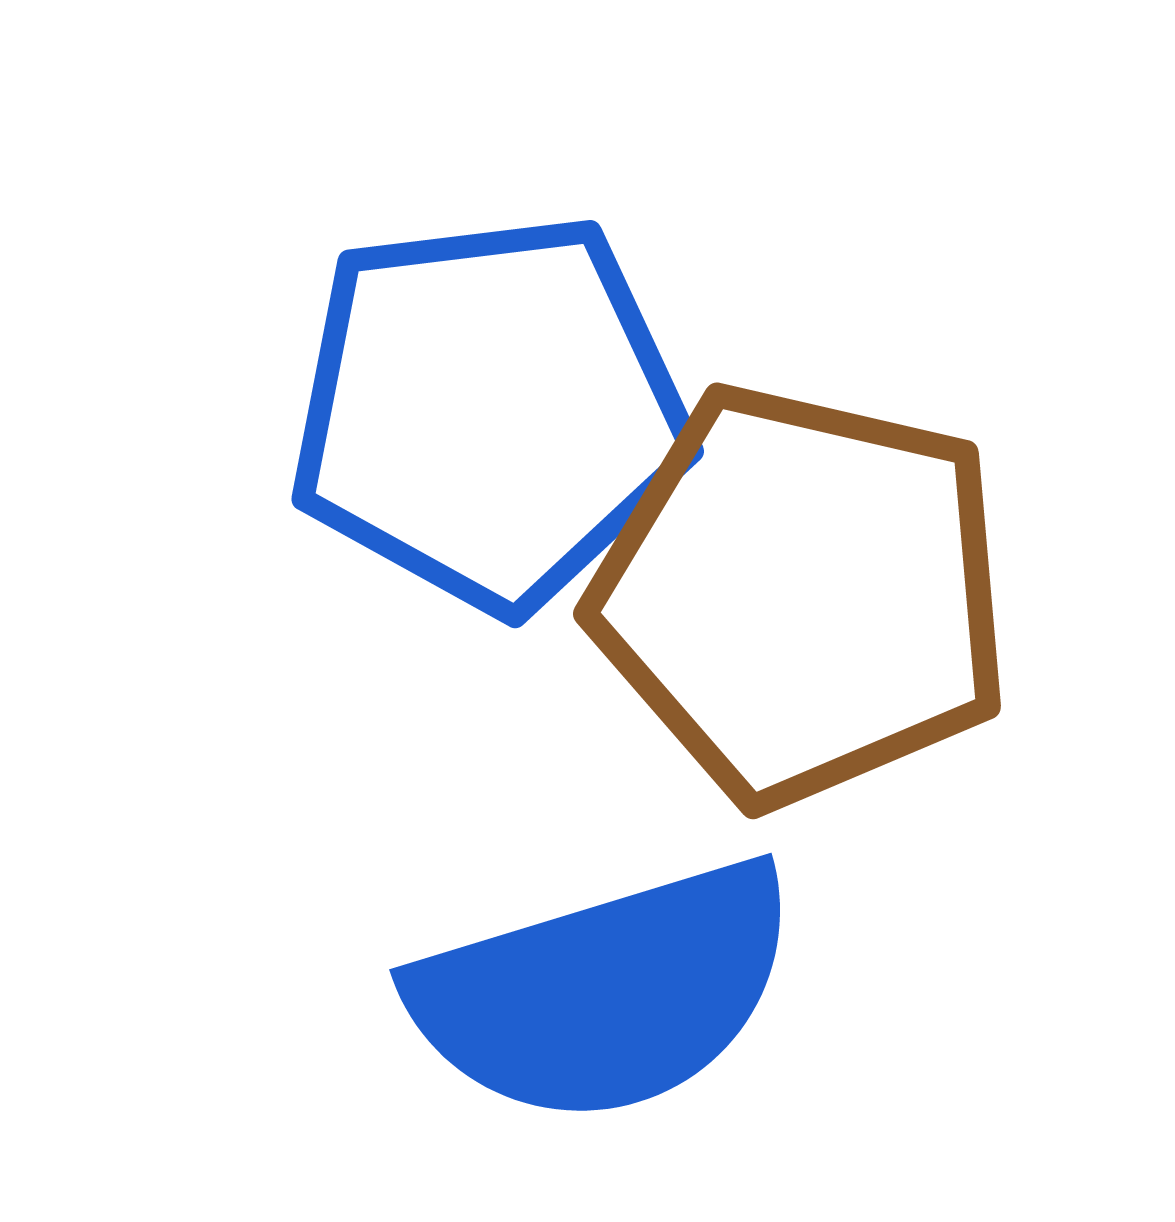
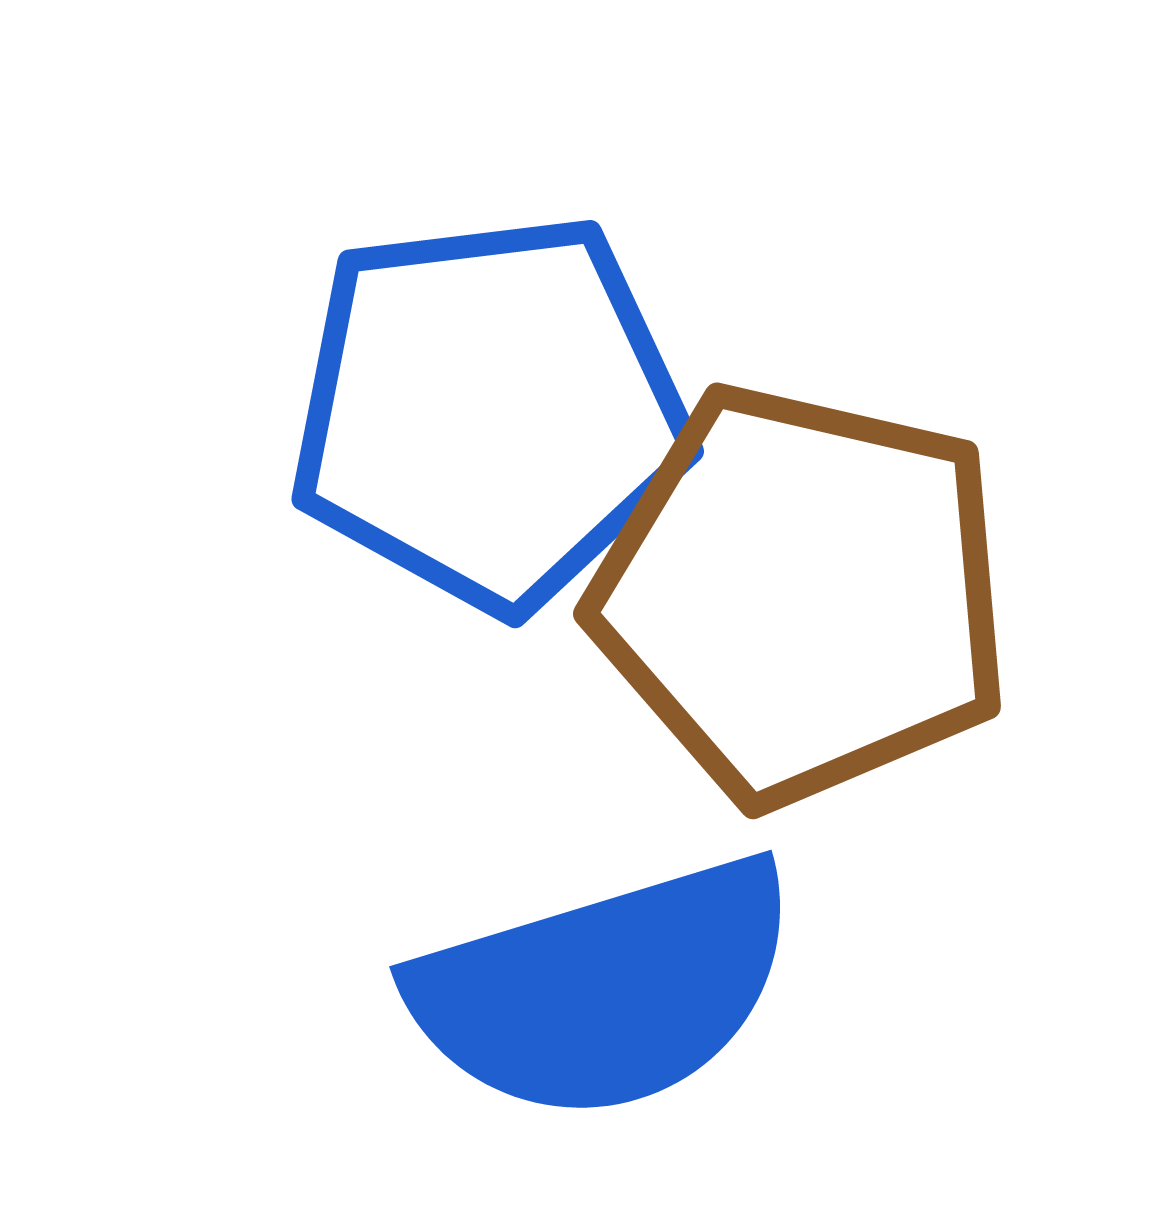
blue semicircle: moved 3 px up
